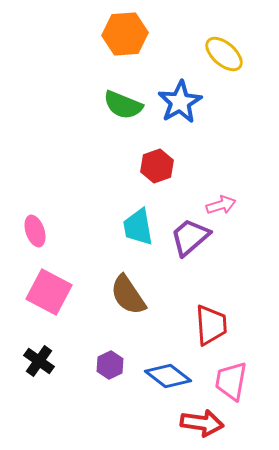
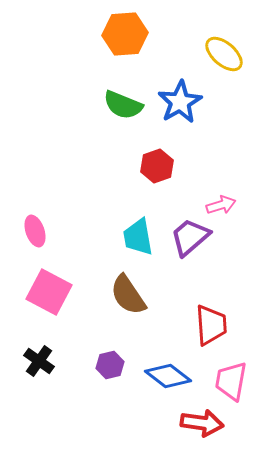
cyan trapezoid: moved 10 px down
purple hexagon: rotated 12 degrees clockwise
